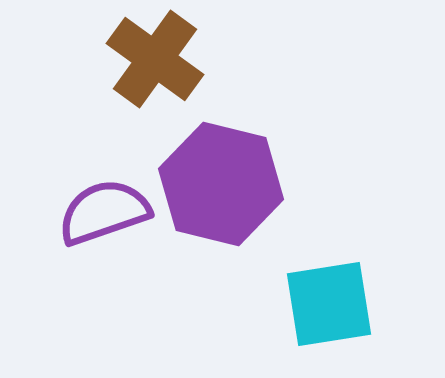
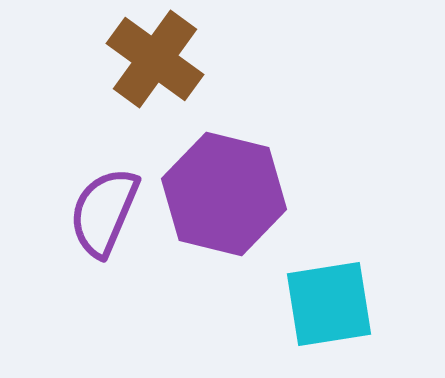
purple hexagon: moved 3 px right, 10 px down
purple semicircle: rotated 48 degrees counterclockwise
